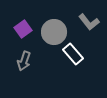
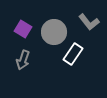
purple square: rotated 24 degrees counterclockwise
white rectangle: rotated 75 degrees clockwise
gray arrow: moved 1 px left, 1 px up
